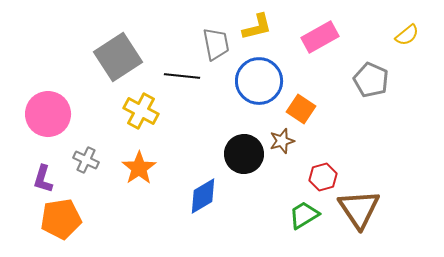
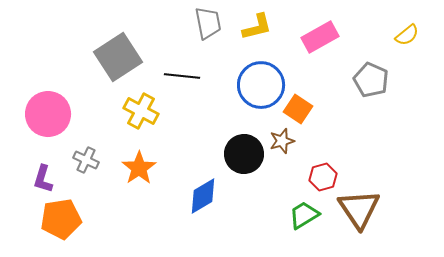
gray trapezoid: moved 8 px left, 21 px up
blue circle: moved 2 px right, 4 px down
orange square: moved 3 px left
